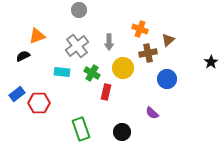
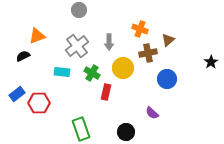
black circle: moved 4 px right
